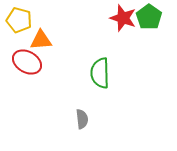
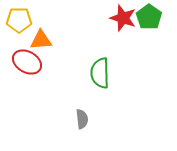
yellow pentagon: rotated 15 degrees counterclockwise
